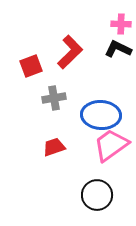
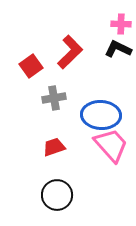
red square: rotated 15 degrees counterclockwise
pink trapezoid: rotated 84 degrees clockwise
black circle: moved 40 px left
